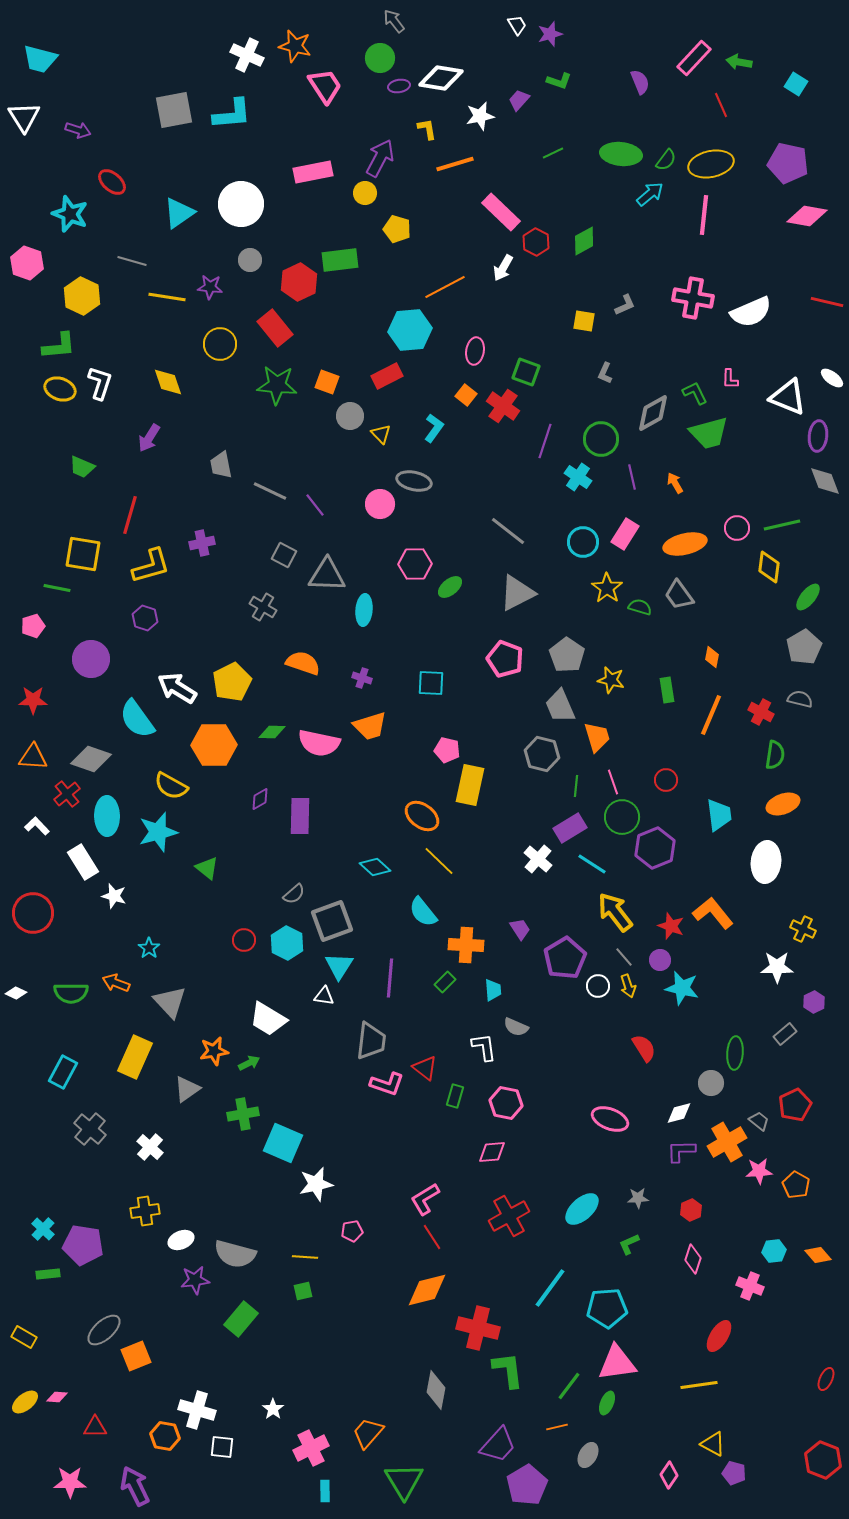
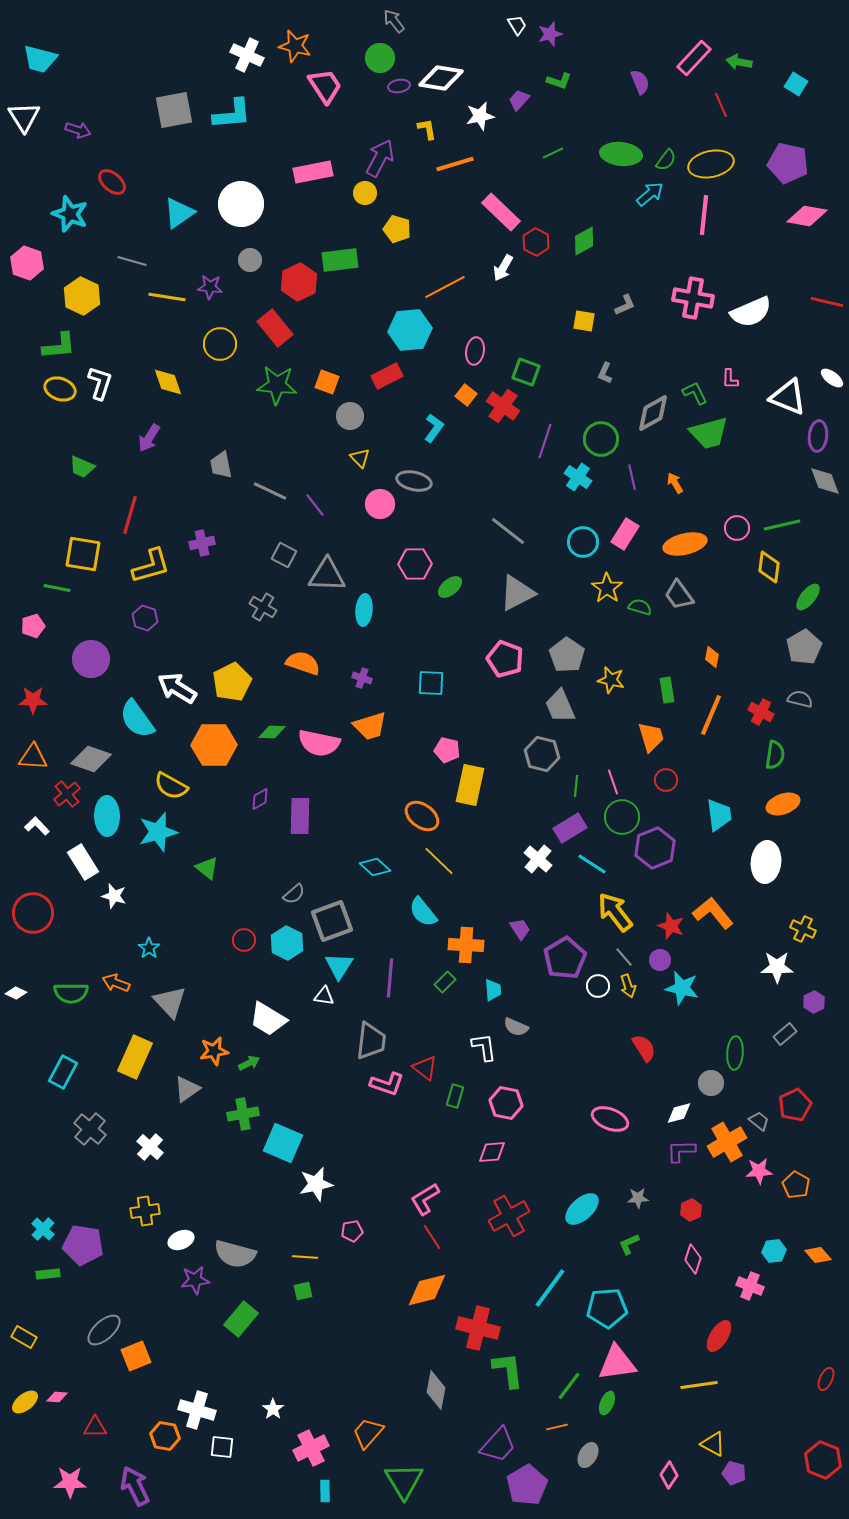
yellow triangle at (381, 434): moved 21 px left, 24 px down
orange trapezoid at (597, 737): moved 54 px right
